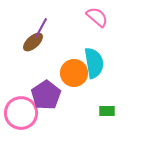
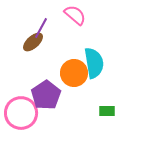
pink semicircle: moved 22 px left, 2 px up
